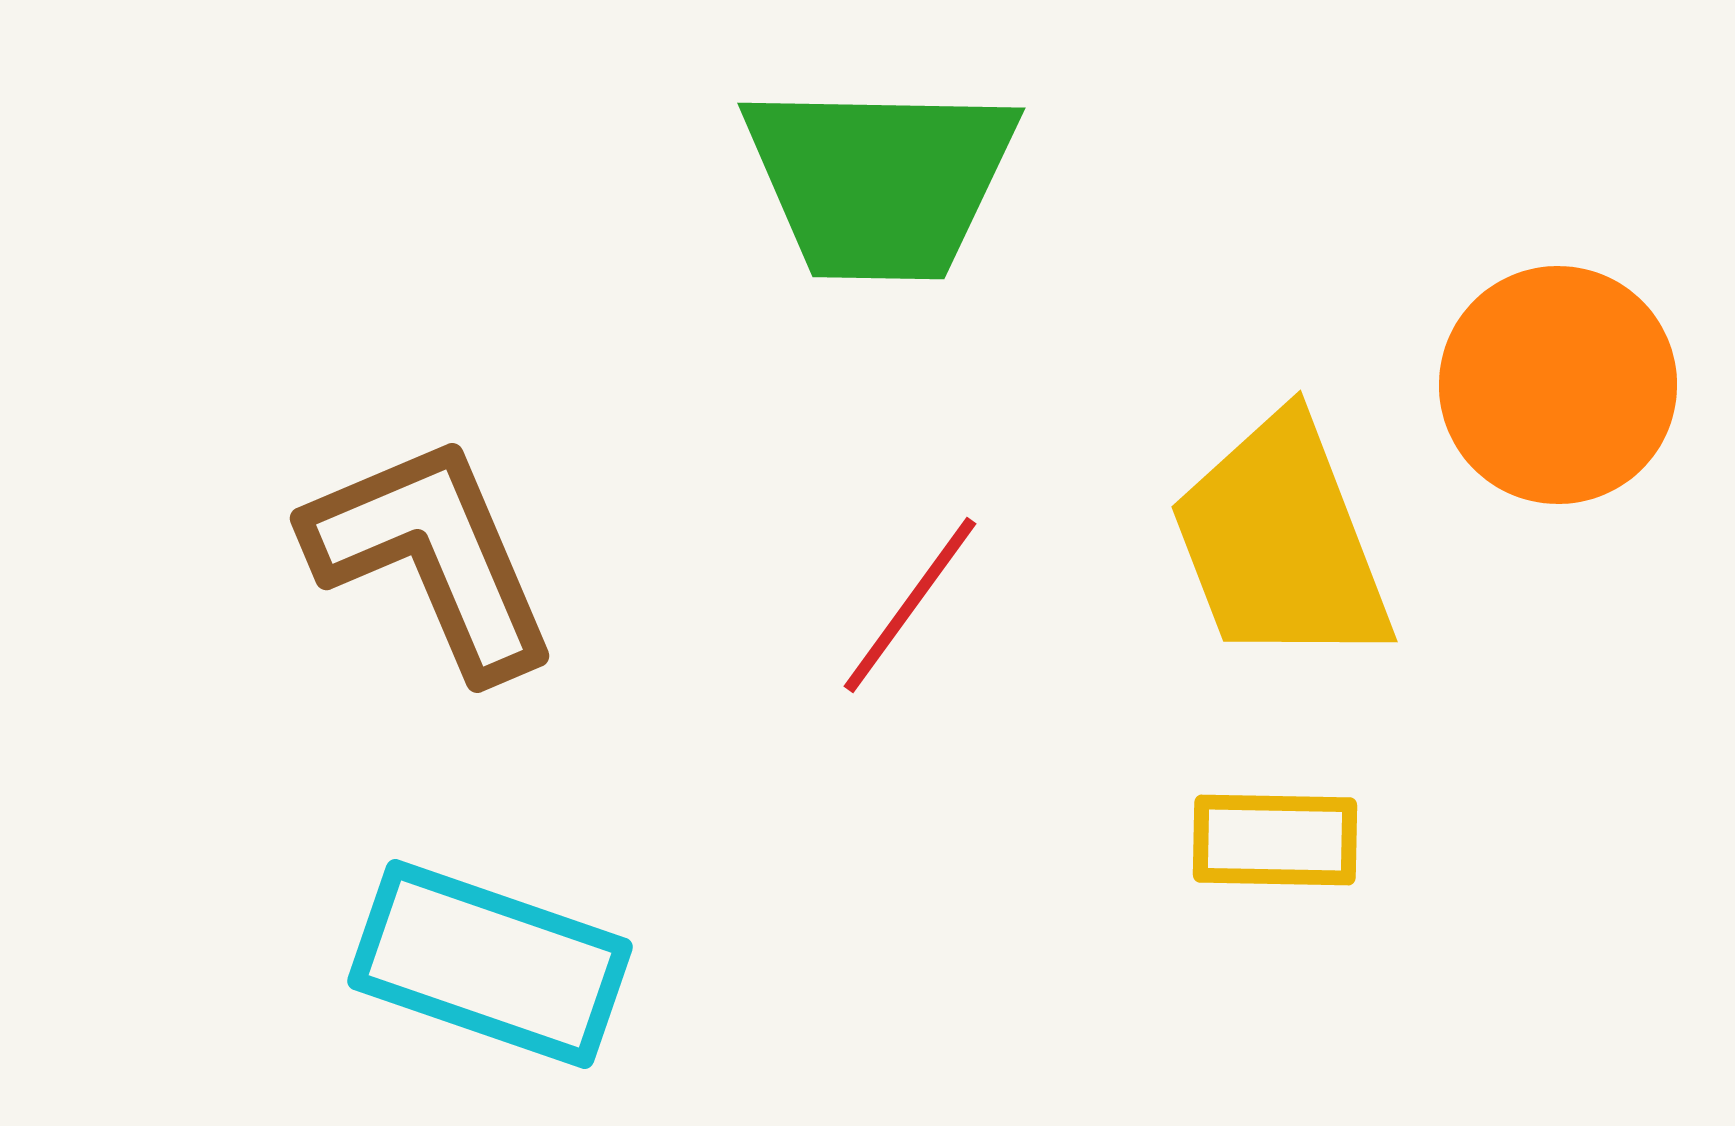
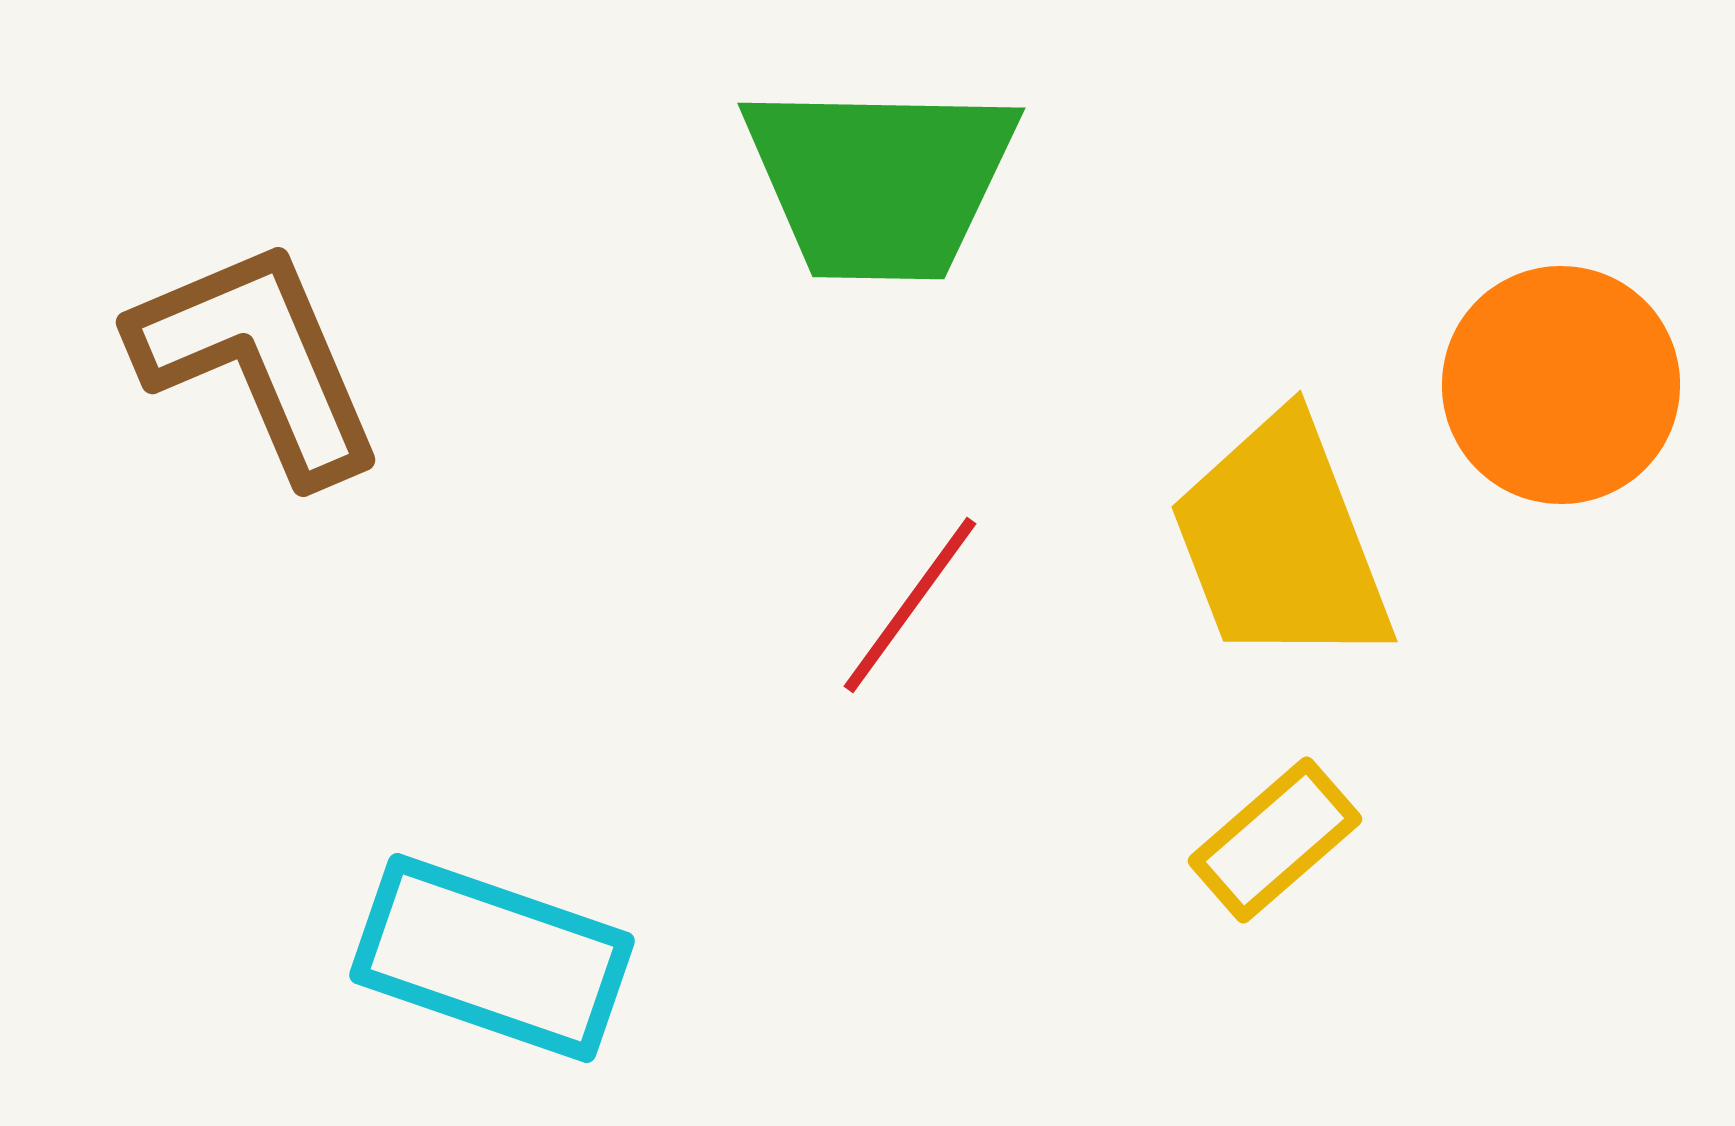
orange circle: moved 3 px right
brown L-shape: moved 174 px left, 196 px up
yellow rectangle: rotated 42 degrees counterclockwise
cyan rectangle: moved 2 px right, 6 px up
